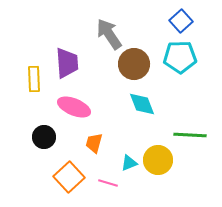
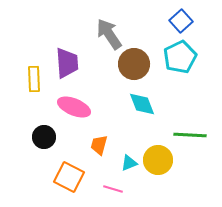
cyan pentagon: rotated 24 degrees counterclockwise
orange trapezoid: moved 5 px right, 2 px down
orange square: rotated 20 degrees counterclockwise
pink line: moved 5 px right, 6 px down
